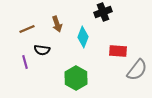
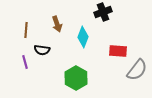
brown line: moved 1 px left, 1 px down; rotated 63 degrees counterclockwise
